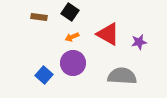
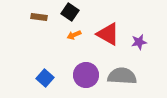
orange arrow: moved 2 px right, 2 px up
purple circle: moved 13 px right, 12 px down
blue square: moved 1 px right, 3 px down
